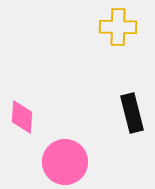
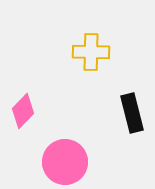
yellow cross: moved 27 px left, 25 px down
pink diamond: moved 1 px right, 6 px up; rotated 40 degrees clockwise
